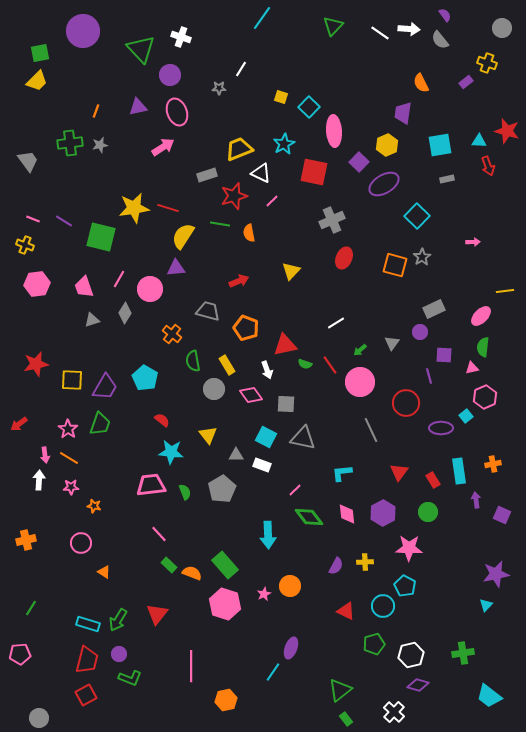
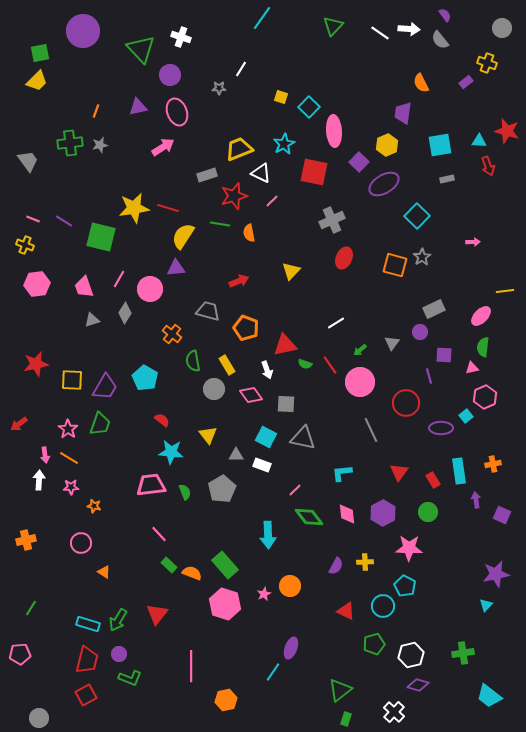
green rectangle at (346, 719): rotated 56 degrees clockwise
